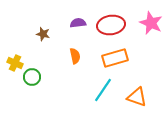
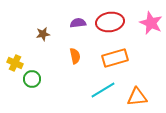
red ellipse: moved 1 px left, 3 px up
brown star: rotated 24 degrees counterclockwise
green circle: moved 2 px down
cyan line: rotated 25 degrees clockwise
orange triangle: rotated 25 degrees counterclockwise
